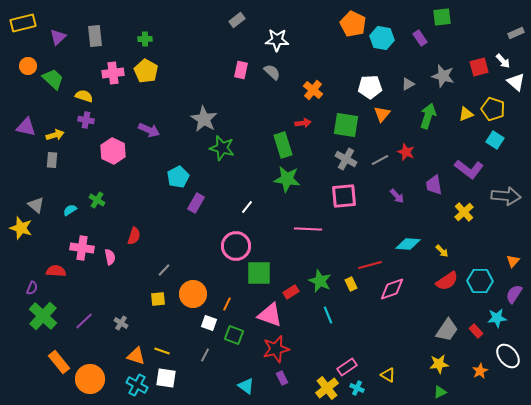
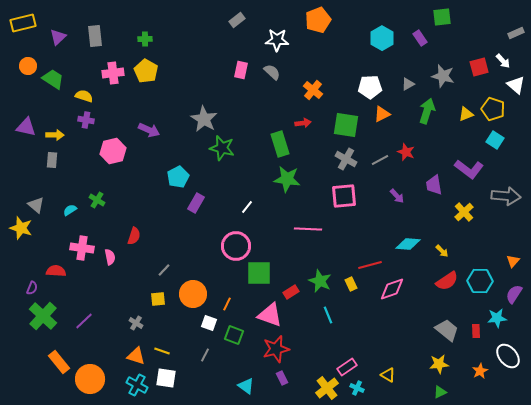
orange pentagon at (353, 24): moved 35 px left, 4 px up; rotated 25 degrees clockwise
cyan hexagon at (382, 38): rotated 20 degrees clockwise
green trapezoid at (53, 79): rotated 10 degrees counterclockwise
white triangle at (516, 82): moved 3 px down
orange triangle at (382, 114): rotated 24 degrees clockwise
green arrow at (428, 116): moved 1 px left, 5 px up
yellow arrow at (55, 135): rotated 18 degrees clockwise
green rectangle at (283, 145): moved 3 px left, 1 px up
pink hexagon at (113, 151): rotated 20 degrees clockwise
gray cross at (121, 323): moved 15 px right
gray trapezoid at (447, 330): rotated 85 degrees counterclockwise
red rectangle at (476, 331): rotated 40 degrees clockwise
